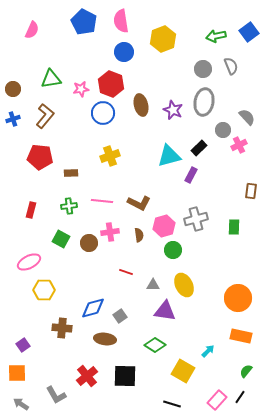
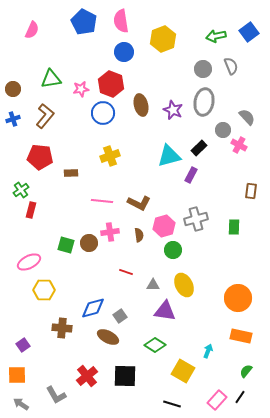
pink cross at (239, 145): rotated 35 degrees counterclockwise
green cross at (69, 206): moved 48 px left, 16 px up; rotated 28 degrees counterclockwise
green square at (61, 239): moved 5 px right, 6 px down; rotated 12 degrees counterclockwise
brown ellipse at (105, 339): moved 3 px right, 2 px up; rotated 20 degrees clockwise
cyan arrow at (208, 351): rotated 24 degrees counterclockwise
orange square at (17, 373): moved 2 px down
